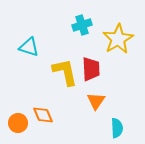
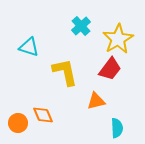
cyan cross: moved 1 px left, 1 px down; rotated 24 degrees counterclockwise
red trapezoid: moved 19 px right; rotated 40 degrees clockwise
orange triangle: rotated 42 degrees clockwise
